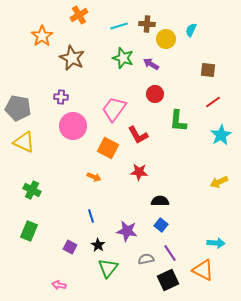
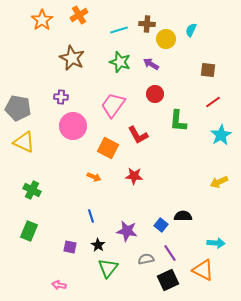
cyan line: moved 4 px down
orange star: moved 16 px up
green star: moved 3 px left, 4 px down
pink trapezoid: moved 1 px left, 4 px up
red star: moved 5 px left, 4 px down
black semicircle: moved 23 px right, 15 px down
purple square: rotated 16 degrees counterclockwise
